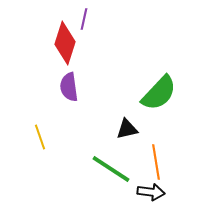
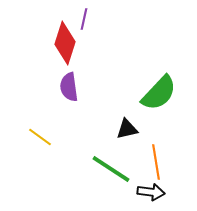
yellow line: rotated 35 degrees counterclockwise
